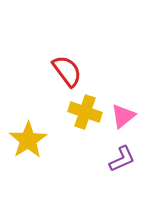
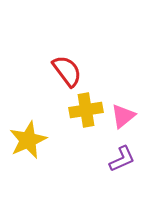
yellow cross: moved 1 px right, 2 px up; rotated 28 degrees counterclockwise
yellow star: rotated 9 degrees clockwise
